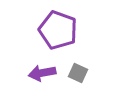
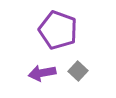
gray square: moved 2 px up; rotated 18 degrees clockwise
